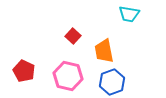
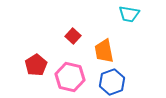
red pentagon: moved 12 px right, 6 px up; rotated 15 degrees clockwise
pink hexagon: moved 2 px right, 1 px down
